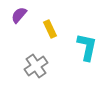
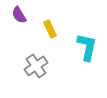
purple semicircle: rotated 72 degrees counterclockwise
